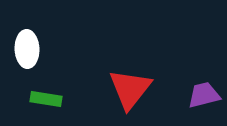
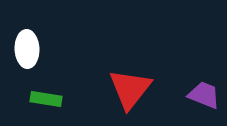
purple trapezoid: rotated 36 degrees clockwise
